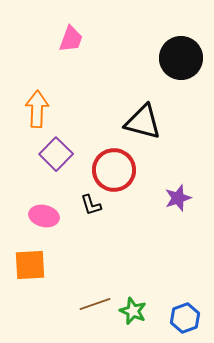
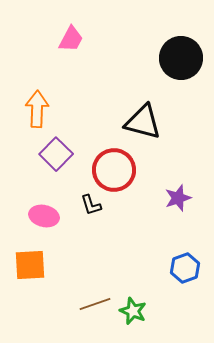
pink trapezoid: rotated 8 degrees clockwise
blue hexagon: moved 50 px up
